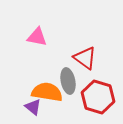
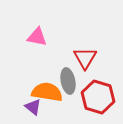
red triangle: rotated 25 degrees clockwise
